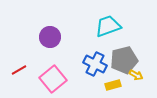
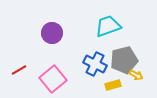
purple circle: moved 2 px right, 4 px up
